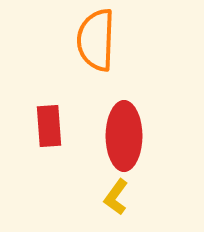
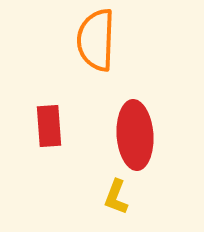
red ellipse: moved 11 px right, 1 px up; rotated 4 degrees counterclockwise
yellow L-shape: rotated 15 degrees counterclockwise
